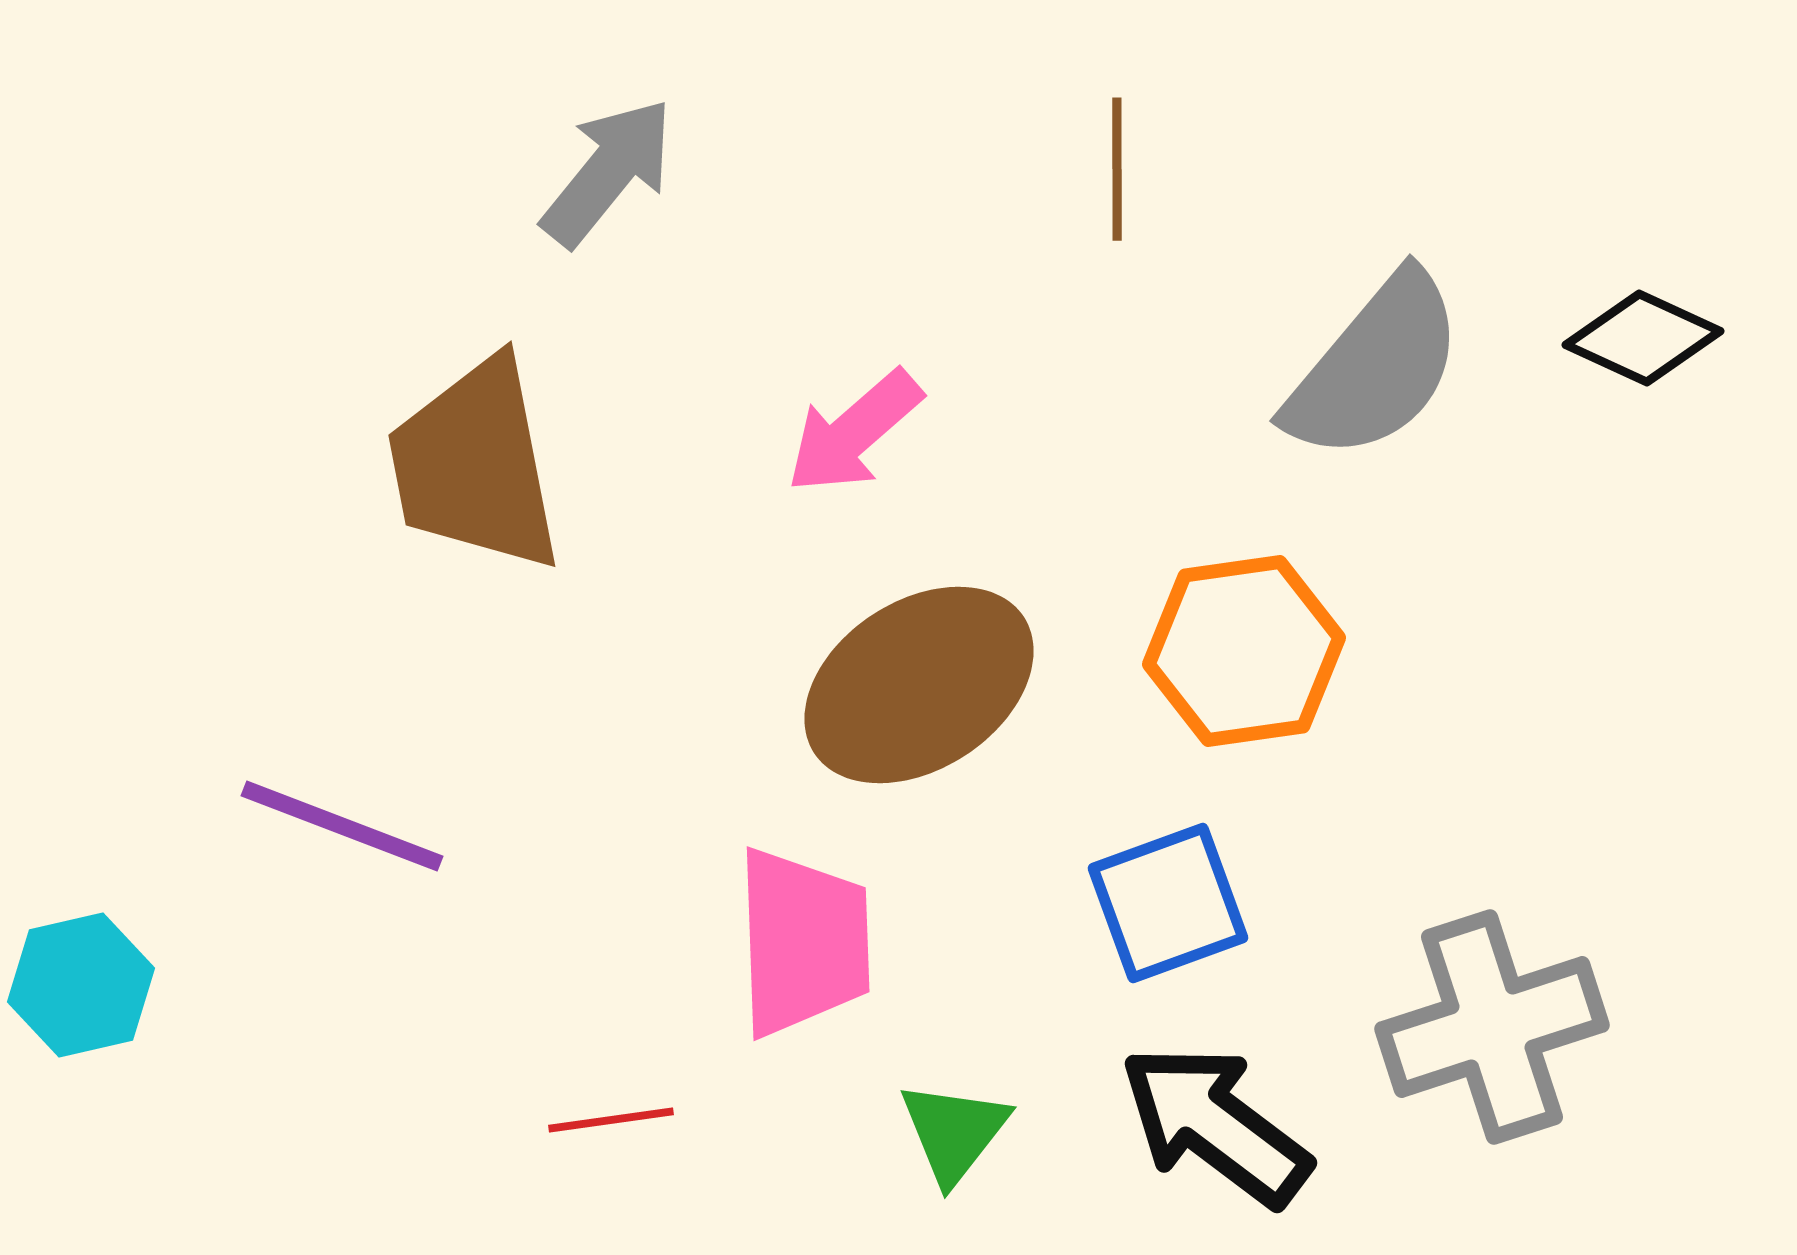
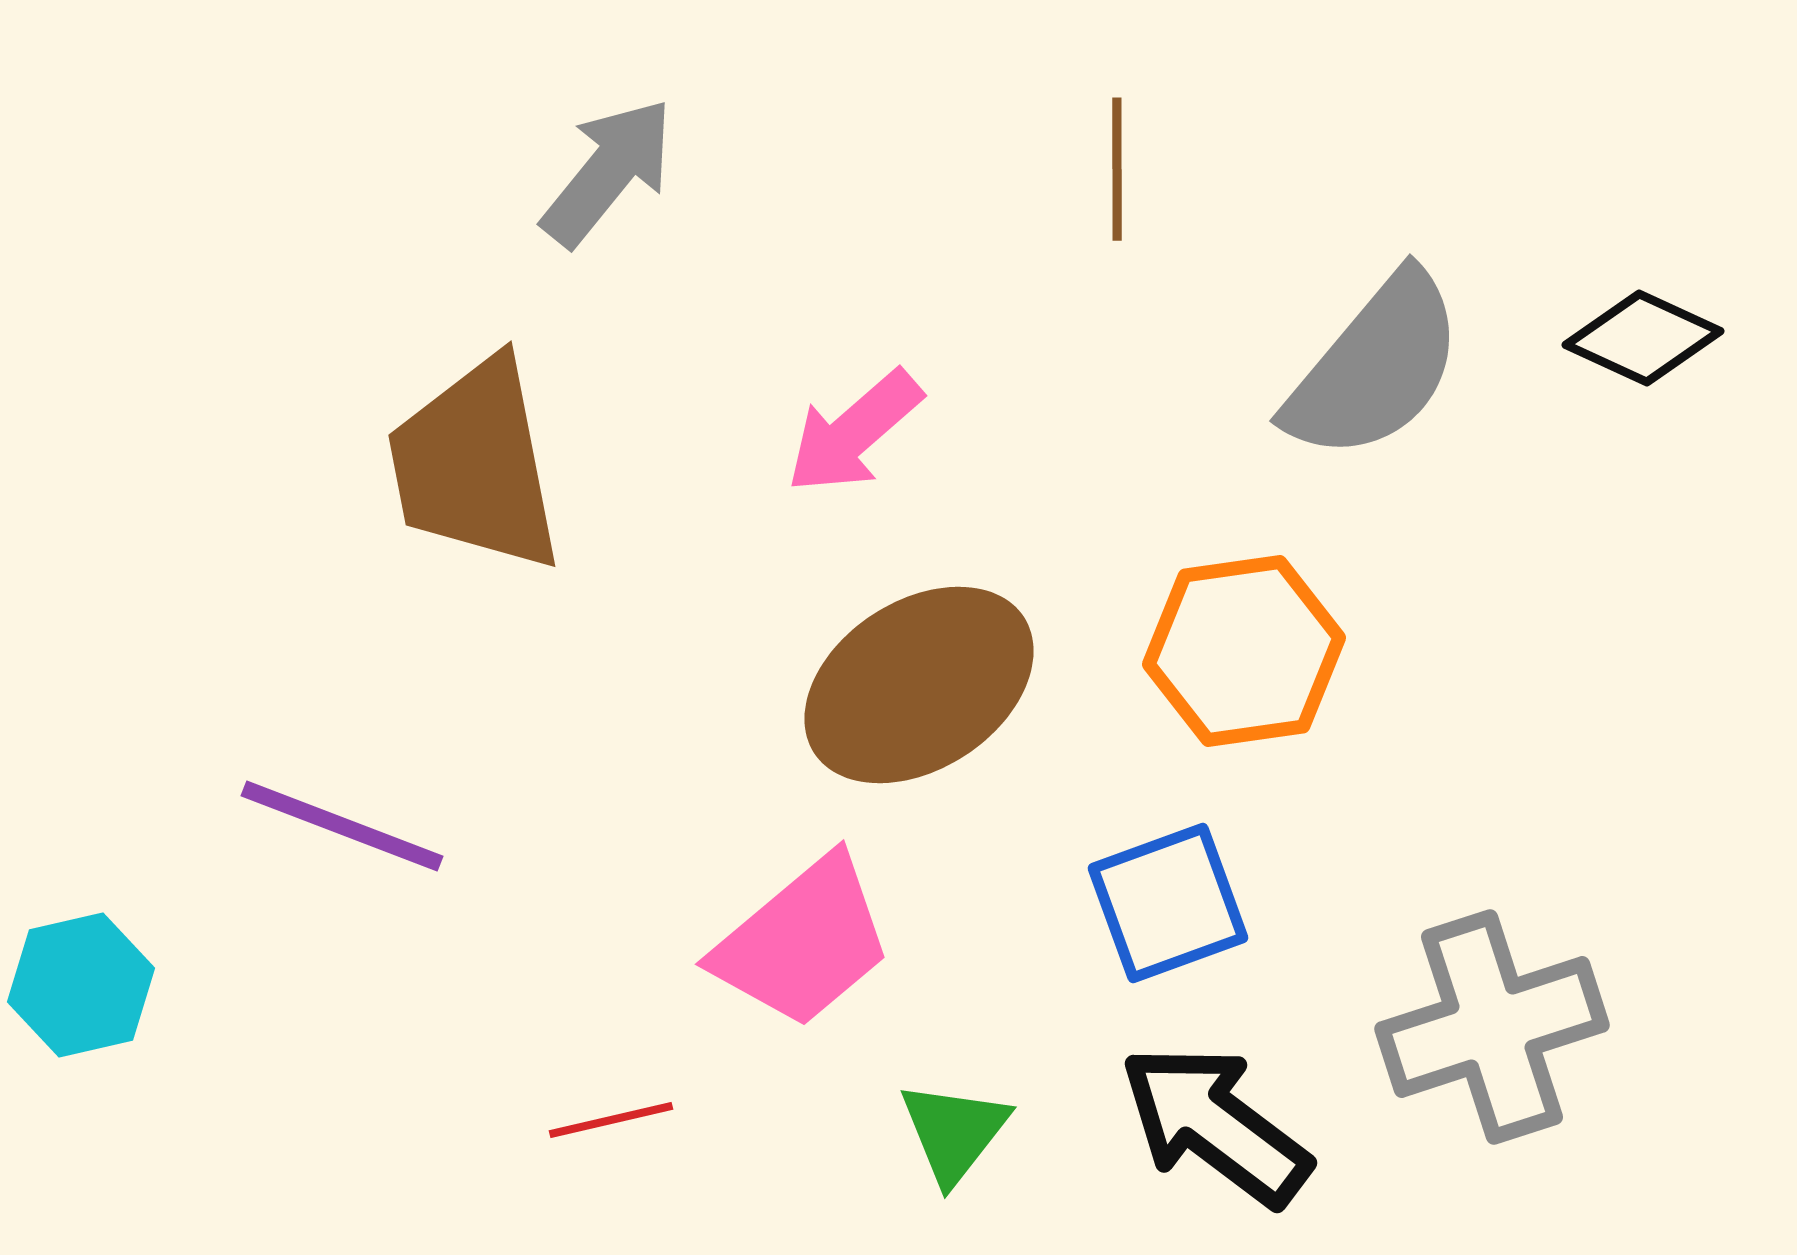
pink trapezoid: rotated 52 degrees clockwise
red line: rotated 5 degrees counterclockwise
